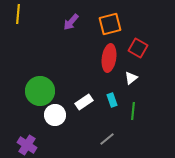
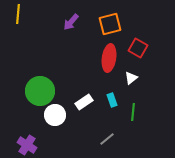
green line: moved 1 px down
